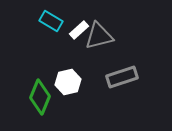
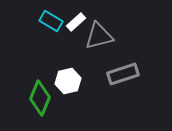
white rectangle: moved 3 px left, 8 px up
gray rectangle: moved 1 px right, 3 px up
white hexagon: moved 1 px up
green diamond: moved 1 px down
